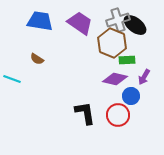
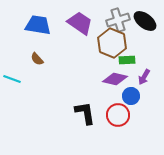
blue trapezoid: moved 2 px left, 4 px down
black ellipse: moved 10 px right, 4 px up
brown semicircle: rotated 16 degrees clockwise
